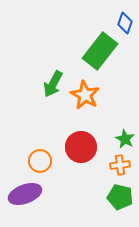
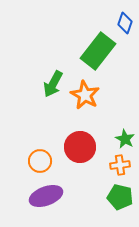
green rectangle: moved 2 px left
red circle: moved 1 px left
purple ellipse: moved 21 px right, 2 px down
